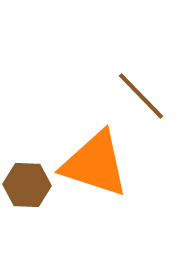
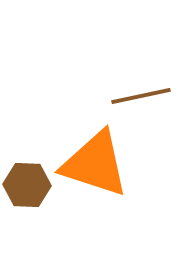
brown line: rotated 58 degrees counterclockwise
